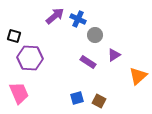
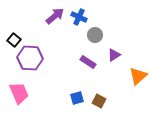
blue cross: moved 1 px right, 2 px up
black square: moved 4 px down; rotated 24 degrees clockwise
